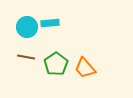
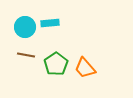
cyan circle: moved 2 px left
brown line: moved 2 px up
